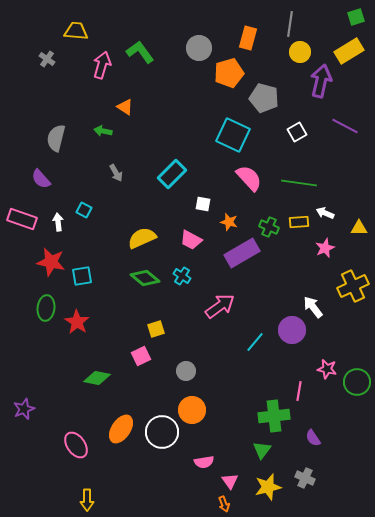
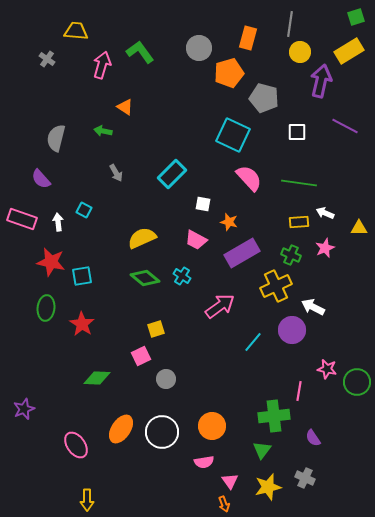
white square at (297, 132): rotated 30 degrees clockwise
green cross at (269, 227): moved 22 px right, 28 px down
pink trapezoid at (191, 240): moved 5 px right
yellow cross at (353, 286): moved 77 px left
white arrow at (313, 307): rotated 25 degrees counterclockwise
red star at (77, 322): moved 5 px right, 2 px down
cyan line at (255, 342): moved 2 px left
gray circle at (186, 371): moved 20 px left, 8 px down
green diamond at (97, 378): rotated 8 degrees counterclockwise
orange circle at (192, 410): moved 20 px right, 16 px down
